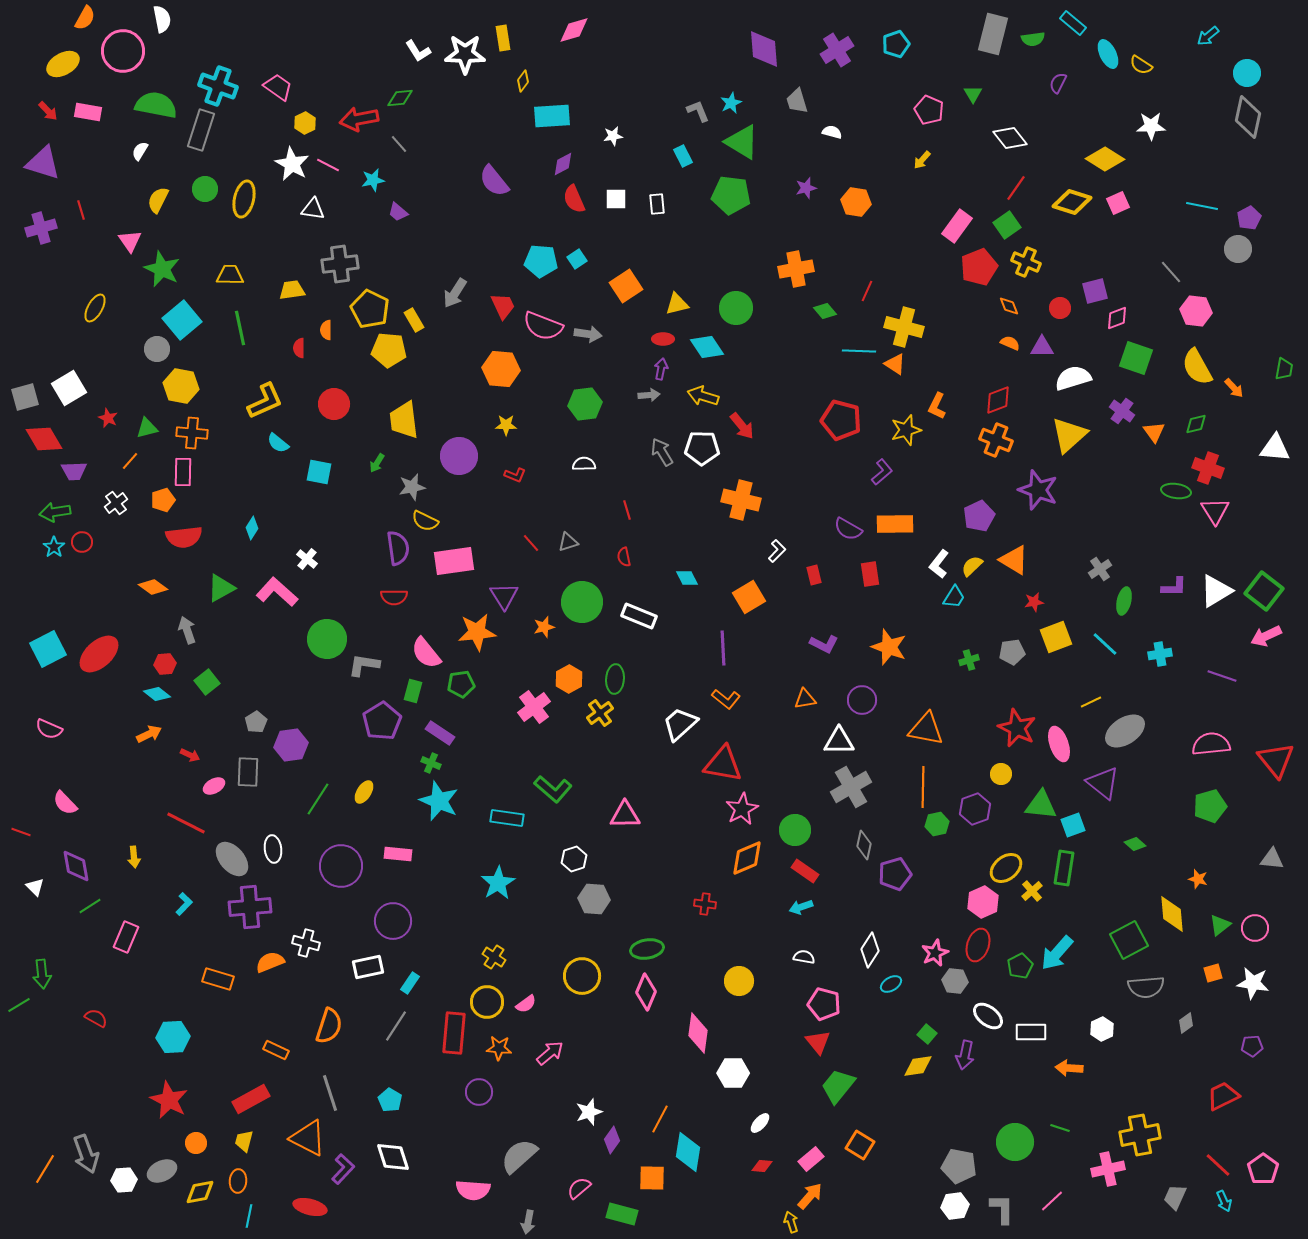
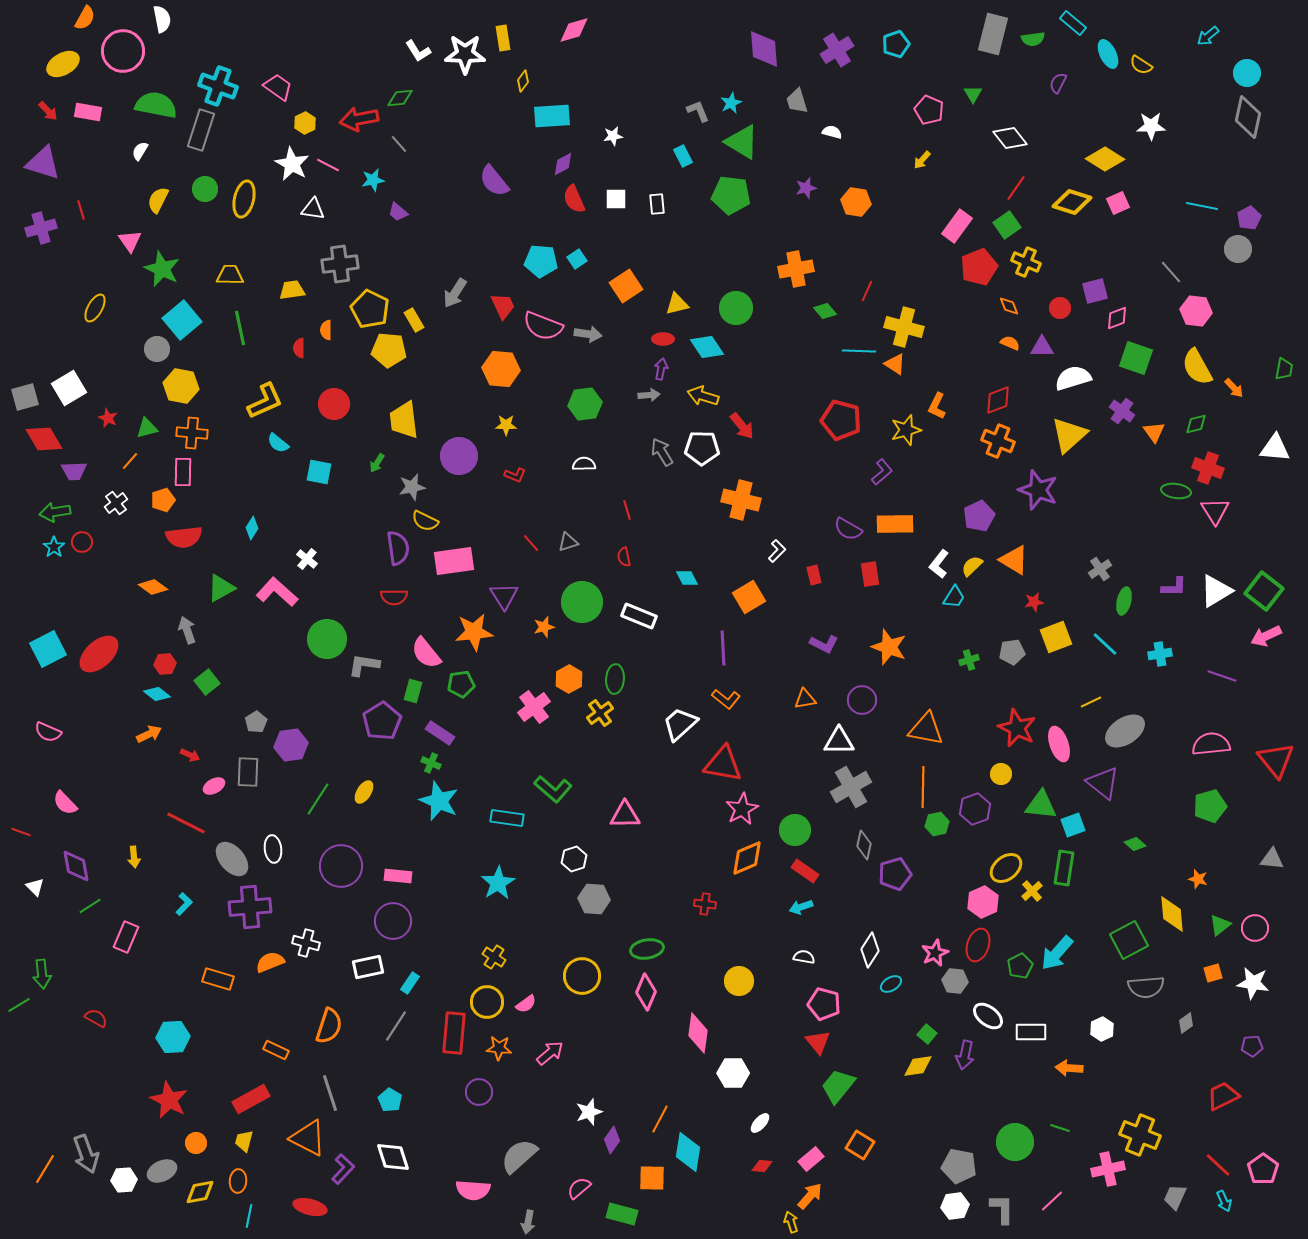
orange cross at (996, 440): moved 2 px right, 1 px down
orange star at (477, 632): moved 3 px left
pink semicircle at (49, 729): moved 1 px left, 3 px down
pink rectangle at (398, 854): moved 22 px down
yellow cross at (1140, 1135): rotated 33 degrees clockwise
